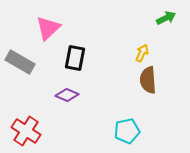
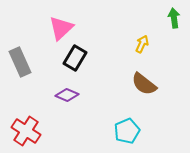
green arrow: moved 8 px right; rotated 72 degrees counterclockwise
pink triangle: moved 13 px right
yellow arrow: moved 9 px up
black rectangle: rotated 20 degrees clockwise
gray rectangle: rotated 36 degrees clockwise
brown semicircle: moved 4 px left, 4 px down; rotated 48 degrees counterclockwise
cyan pentagon: rotated 10 degrees counterclockwise
